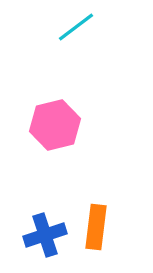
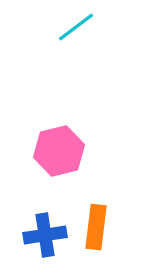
pink hexagon: moved 4 px right, 26 px down
blue cross: rotated 9 degrees clockwise
